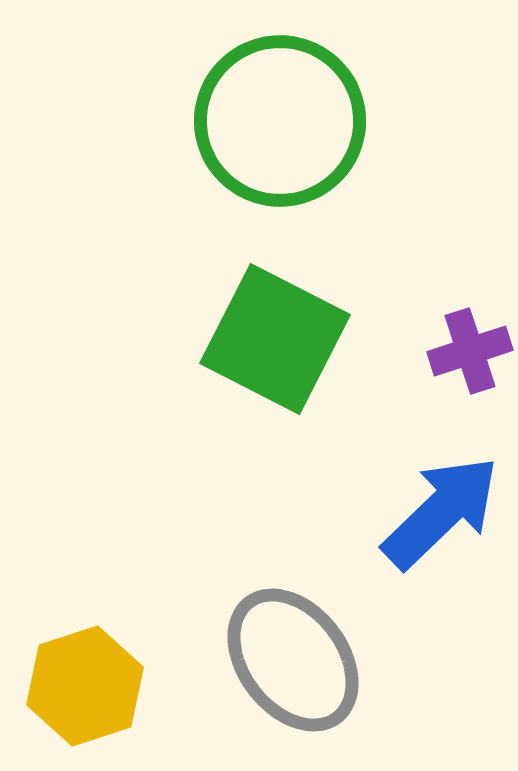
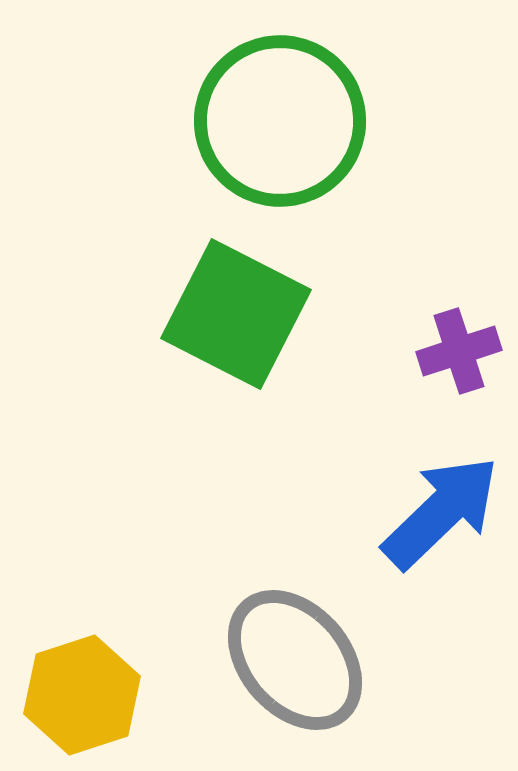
green square: moved 39 px left, 25 px up
purple cross: moved 11 px left
gray ellipse: moved 2 px right; rotated 4 degrees counterclockwise
yellow hexagon: moved 3 px left, 9 px down
